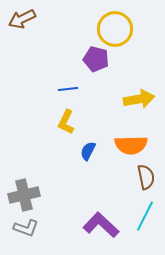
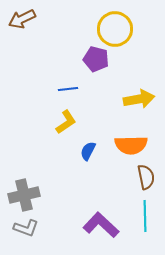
yellow L-shape: rotated 150 degrees counterclockwise
cyan line: rotated 28 degrees counterclockwise
